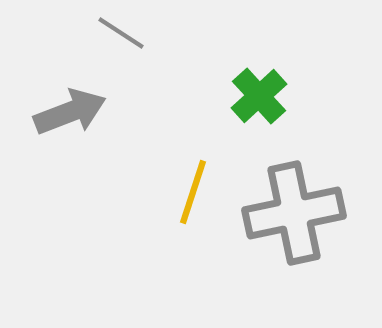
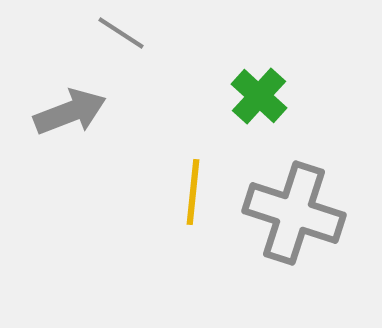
green cross: rotated 6 degrees counterclockwise
yellow line: rotated 12 degrees counterclockwise
gray cross: rotated 30 degrees clockwise
